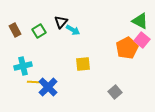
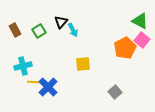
cyan arrow: rotated 32 degrees clockwise
orange pentagon: moved 2 px left
